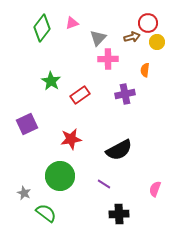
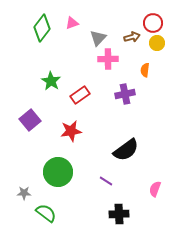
red circle: moved 5 px right
yellow circle: moved 1 px down
purple square: moved 3 px right, 4 px up; rotated 15 degrees counterclockwise
red star: moved 8 px up
black semicircle: moved 7 px right; rotated 8 degrees counterclockwise
green circle: moved 2 px left, 4 px up
purple line: moved 2 px right, 3 px up
gray star: rotated 24 degrees counterclockwise
